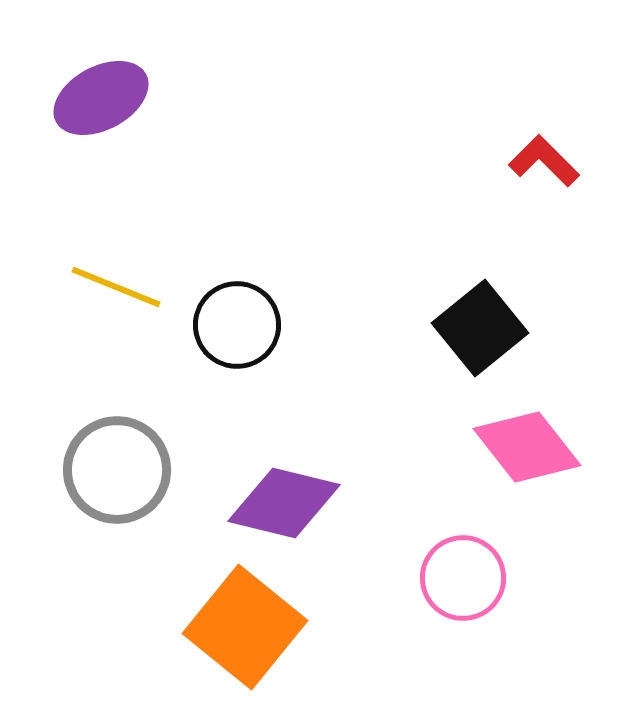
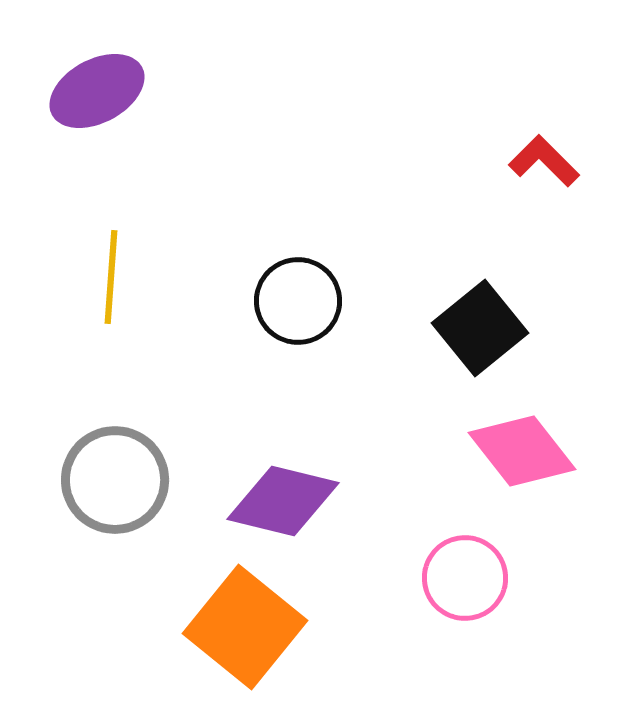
purple ellipse: moved 4 px left, 7 px up
yellow line: moved 5 px left, 10 px up; rotated 72 degrees clockwise
black circle: moved 61 px right, 24 px up
pink diamond: moved 5 px left, 4 px down
gray circle: moved 2 px left, 10 px down
purple diamond: moved 1 px left, 2 px up
pink circle: moved 2 px right
